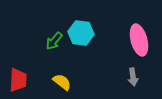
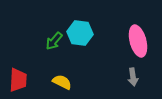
cyan hexagon: moved 1 px left
pink ellipse: moved 1 px left, 1 px down
yellow semicircle: rotated 12 degrees counterclockwise
